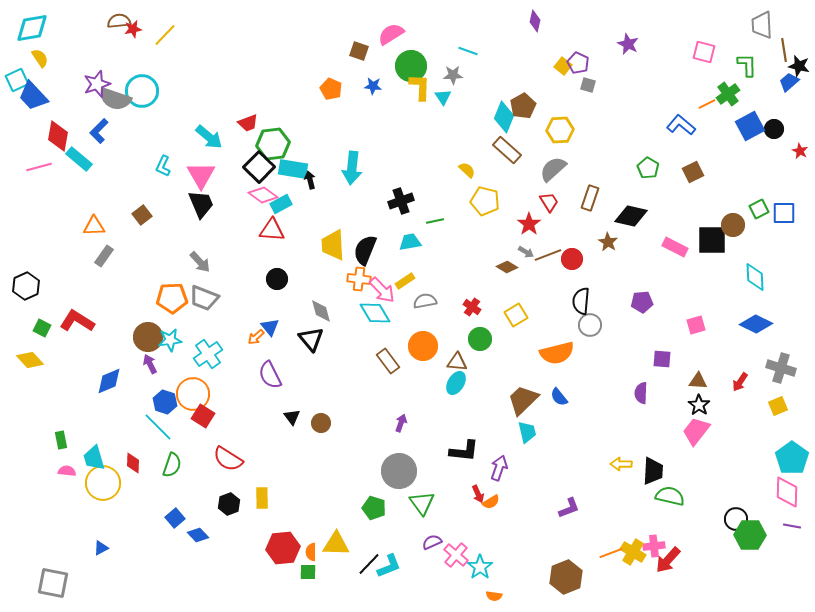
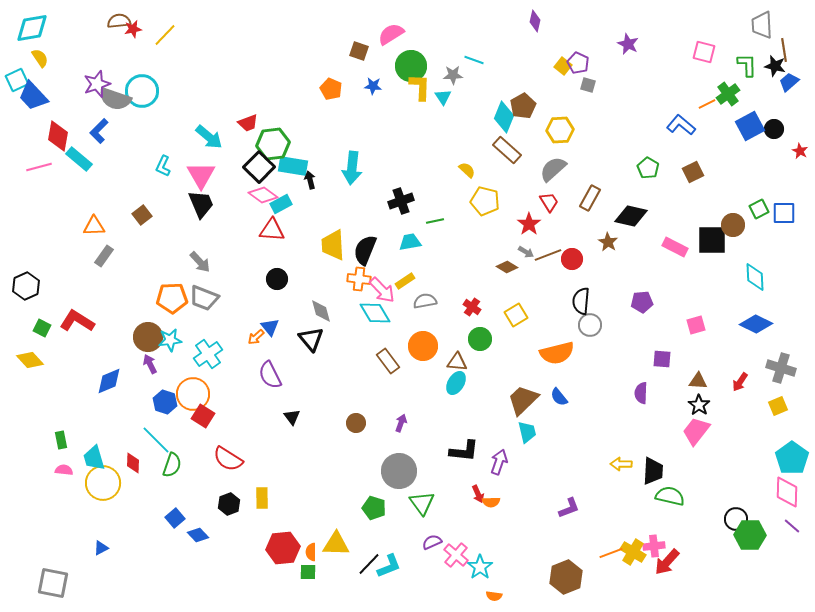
cyan line at (468, 51): moved 6 px right, 9 px down
black star at (799, 66): moved 24 px left
cyan rectangle at (293, 169): moved 3 px up
brown rectangle at (590, 198): rotated 10 degrees clockwise
brown circle at (321, 423): moved 35 px right
cyan line at (158, 427): moved 2 px left, 13 px down
purple arrow at (499, 468): moved 6 px up
pink semicircle at (67, 471): moved 3 px left, 1 px up
orange semicircle at (491, 502): rotated 30 degrees clockwise
purple line at (792, 526): rotated 30 degrees clockwise
red arrow at (668, 560): moved 1 px left, 2 px down
